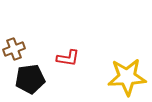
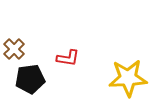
brown cross: rotated 25 degrees counterclockwise
yellow star: moved 1 px right, 1 px down
